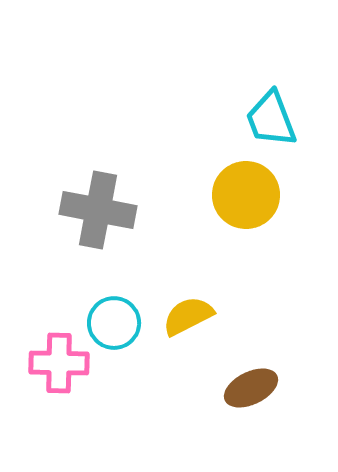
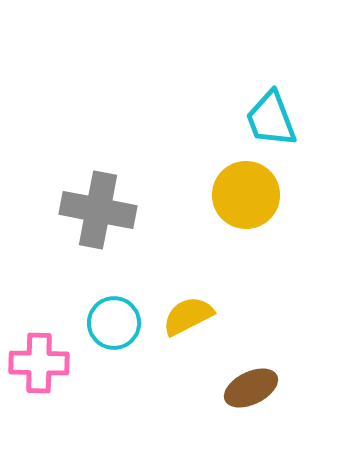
pink cross: moved 20 px left
